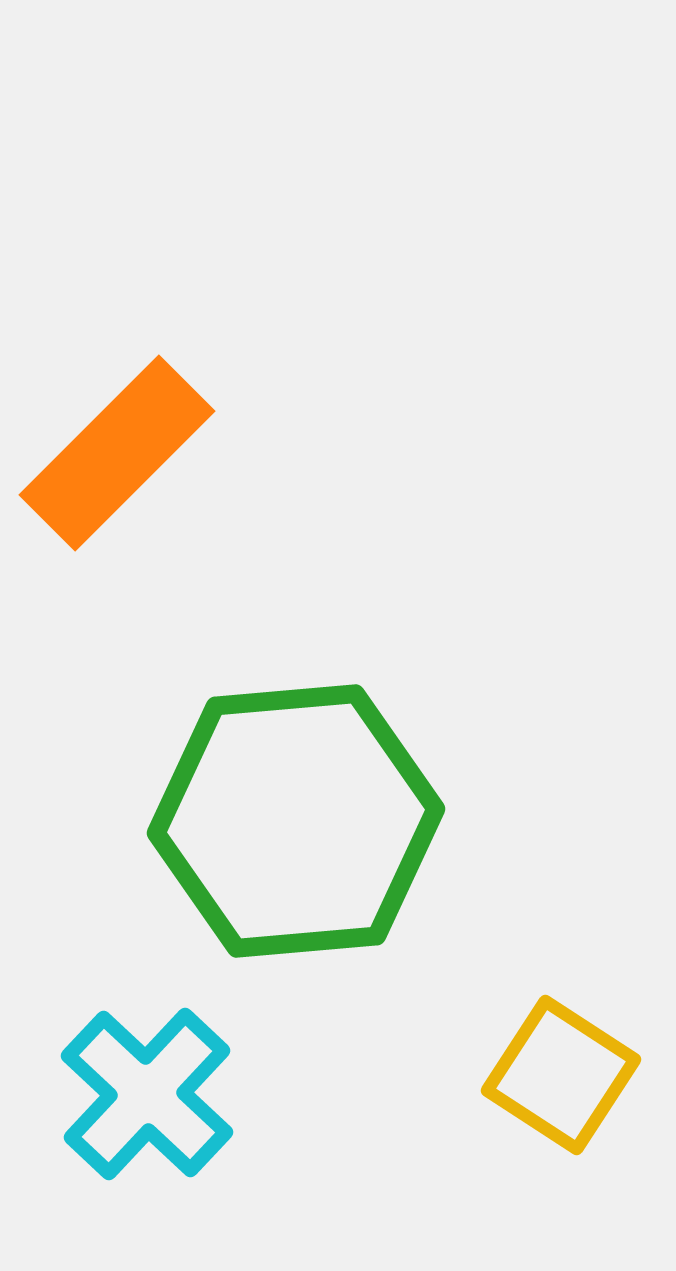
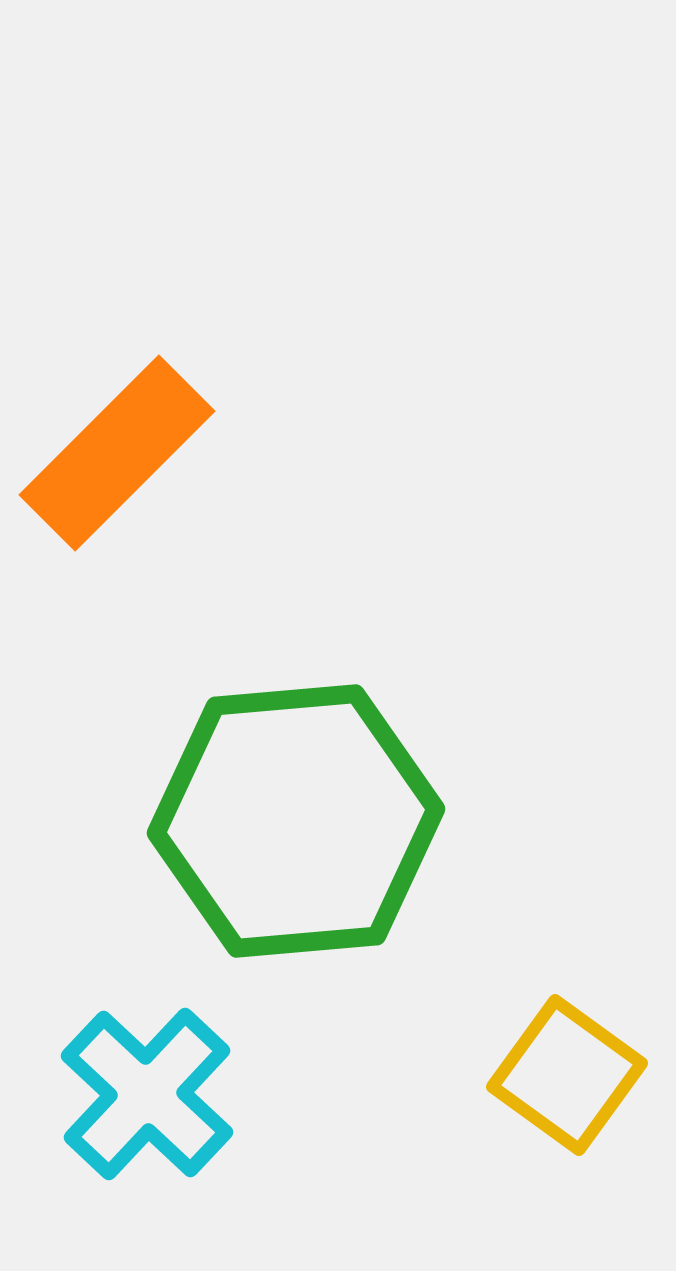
yellow square: moved 6 px right; rotated 3 degrees clockwise
